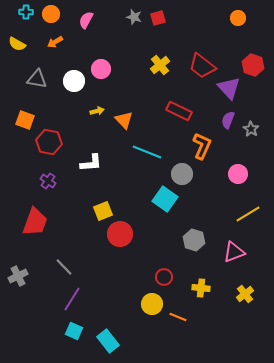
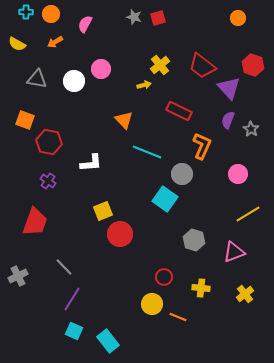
pink semicircle at (86, 20): moved 1 px left, 4 px down
yellow arrow at (97, 111): moved 47 px right, 26 px up
